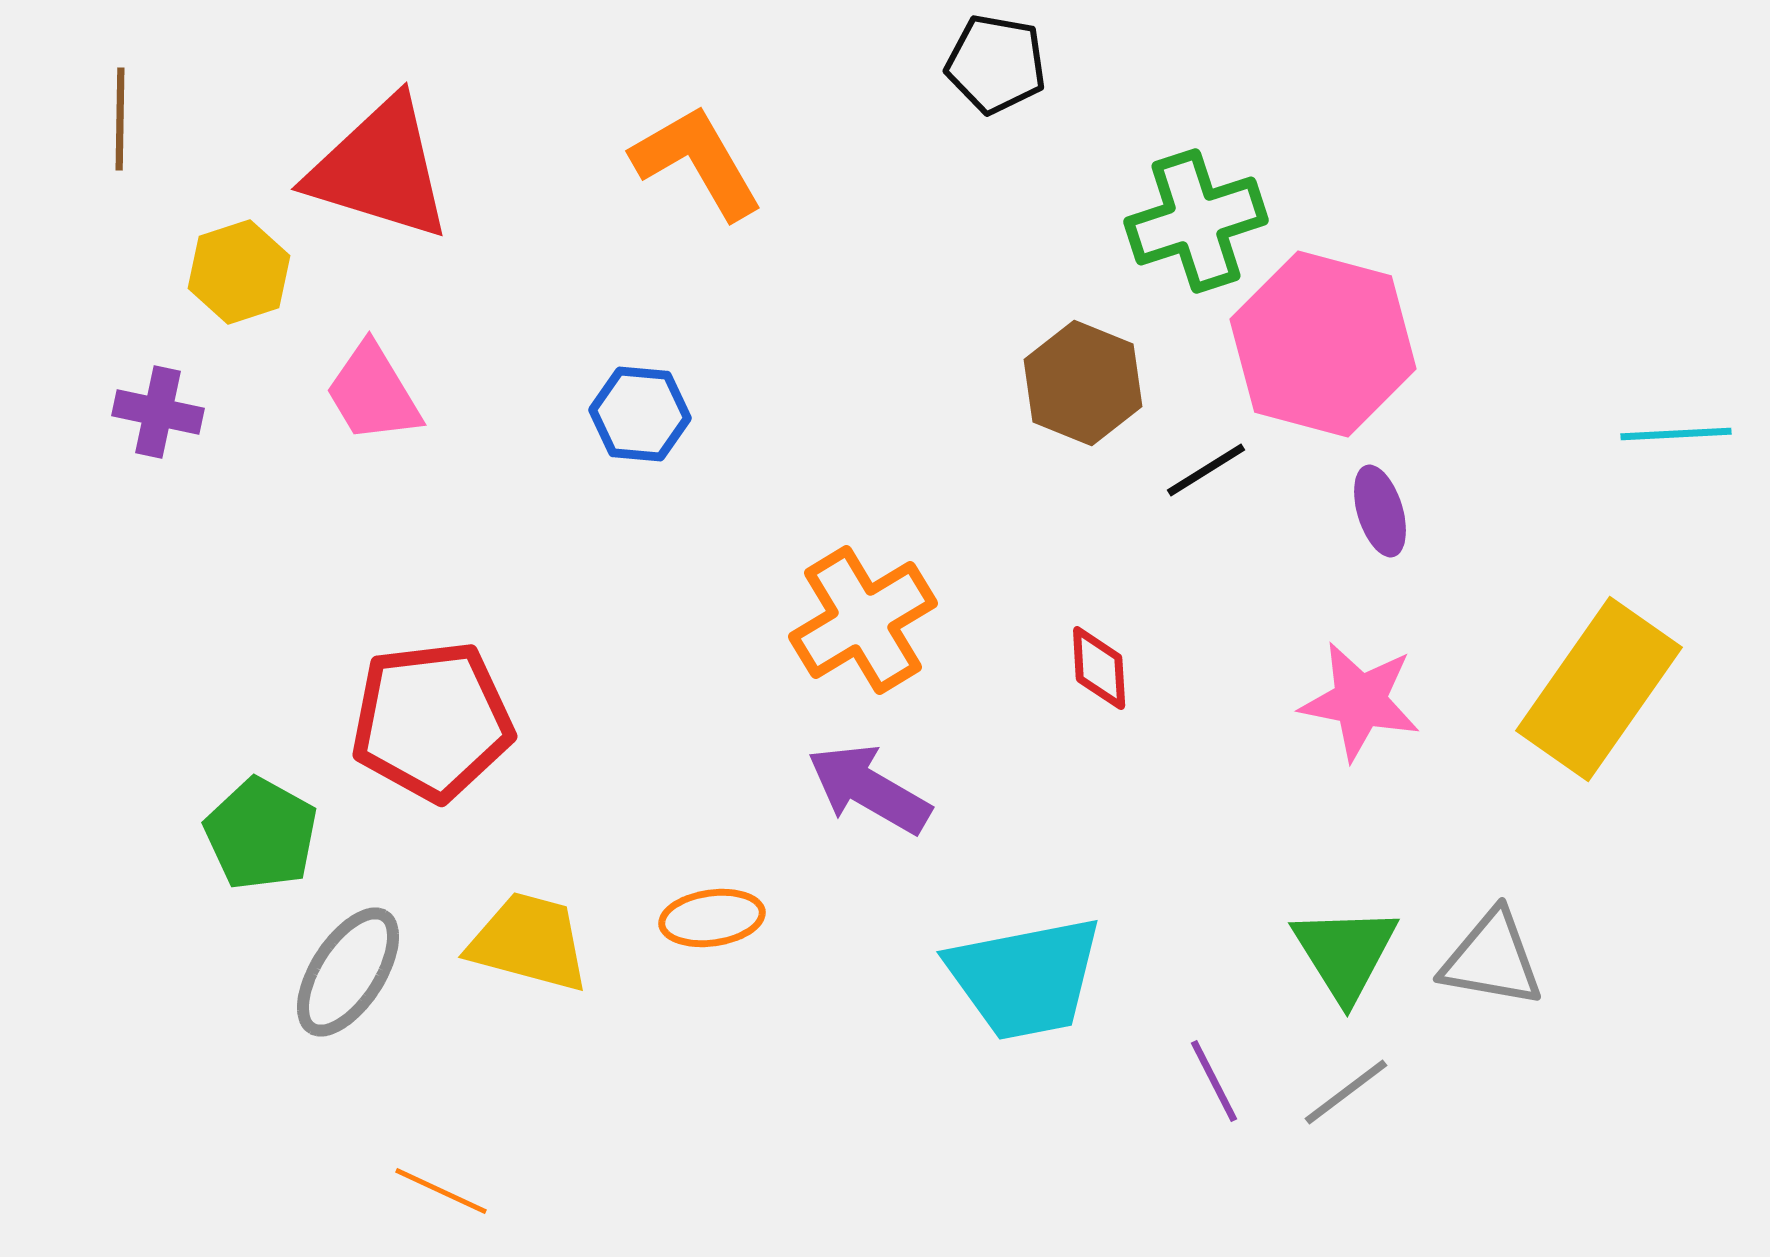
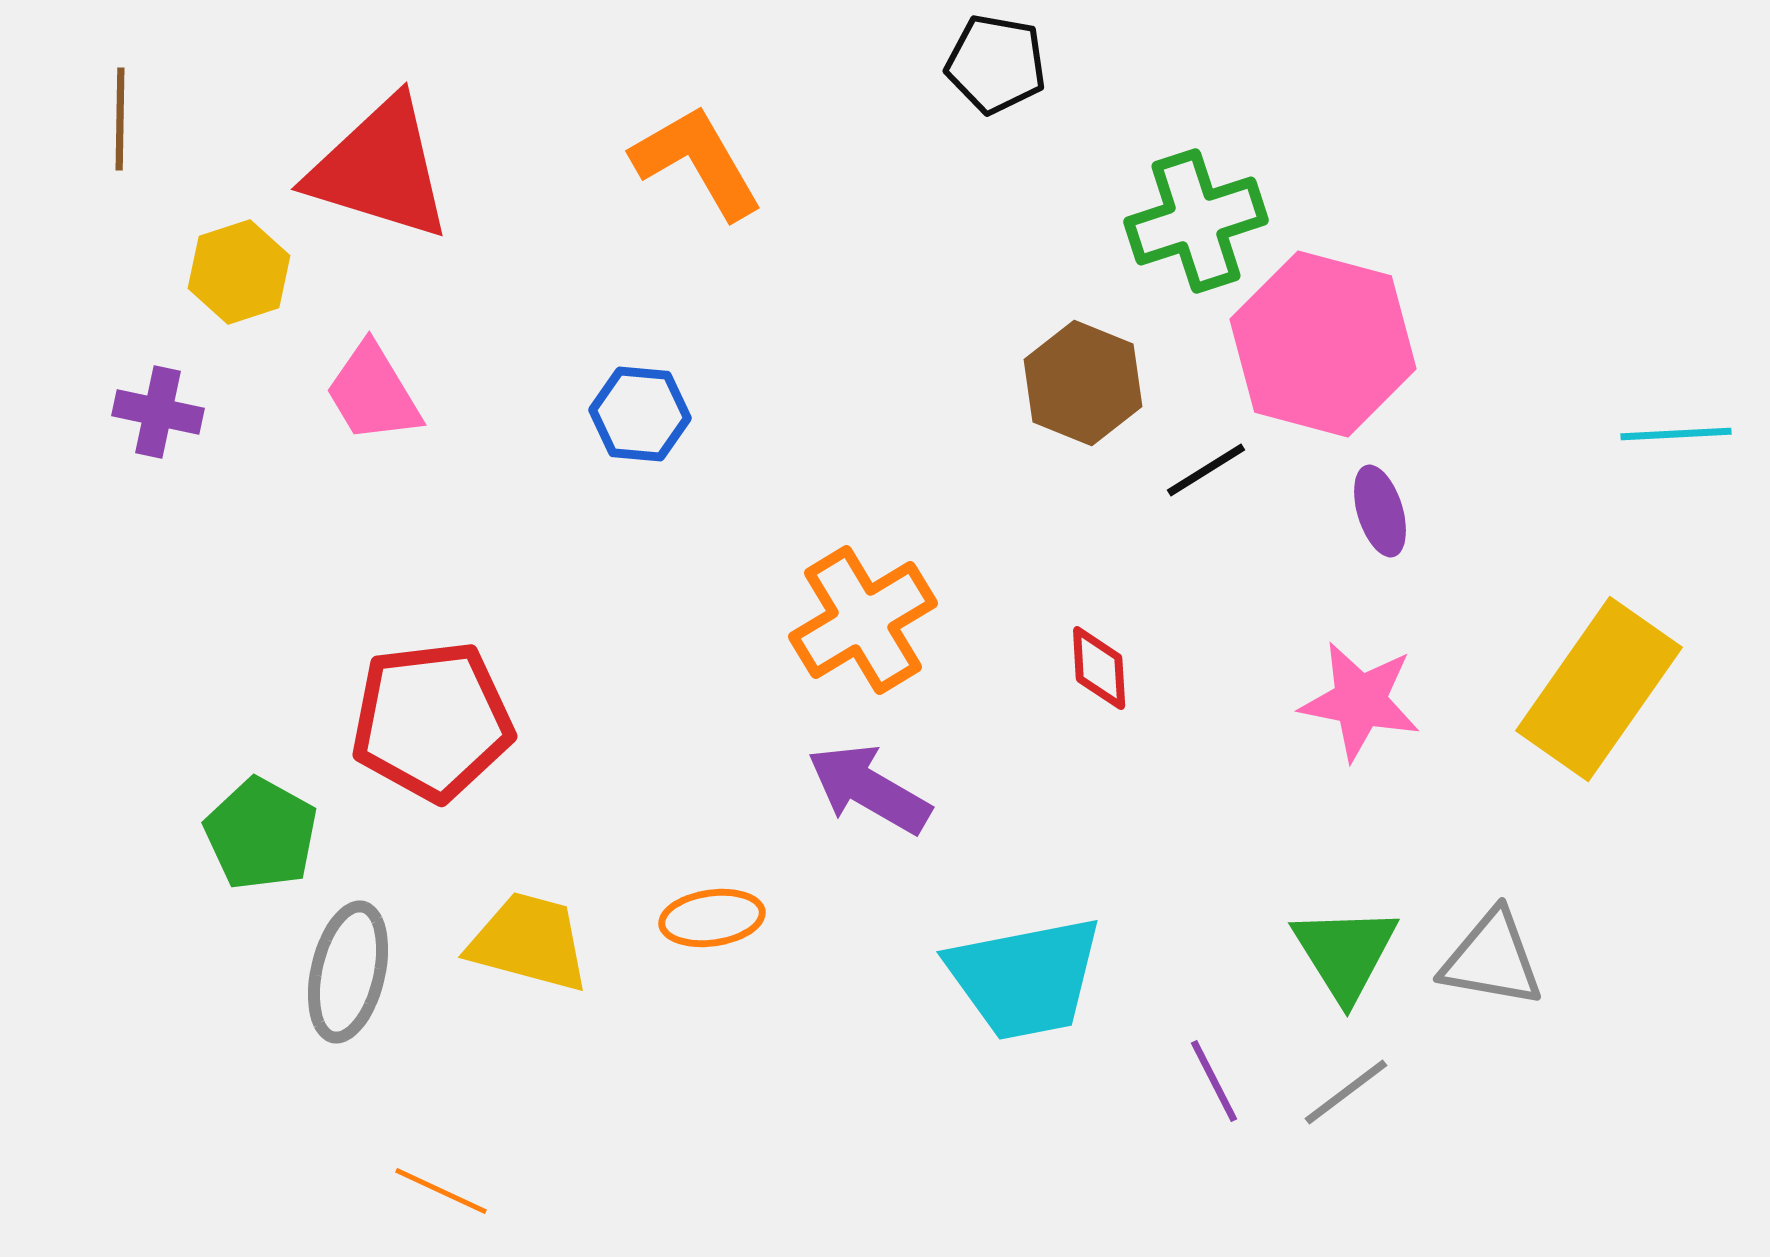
gray ellipse: rotated 20 degrees counterclockwise
